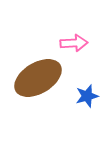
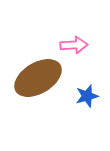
pink arrow: moved 2 px down
